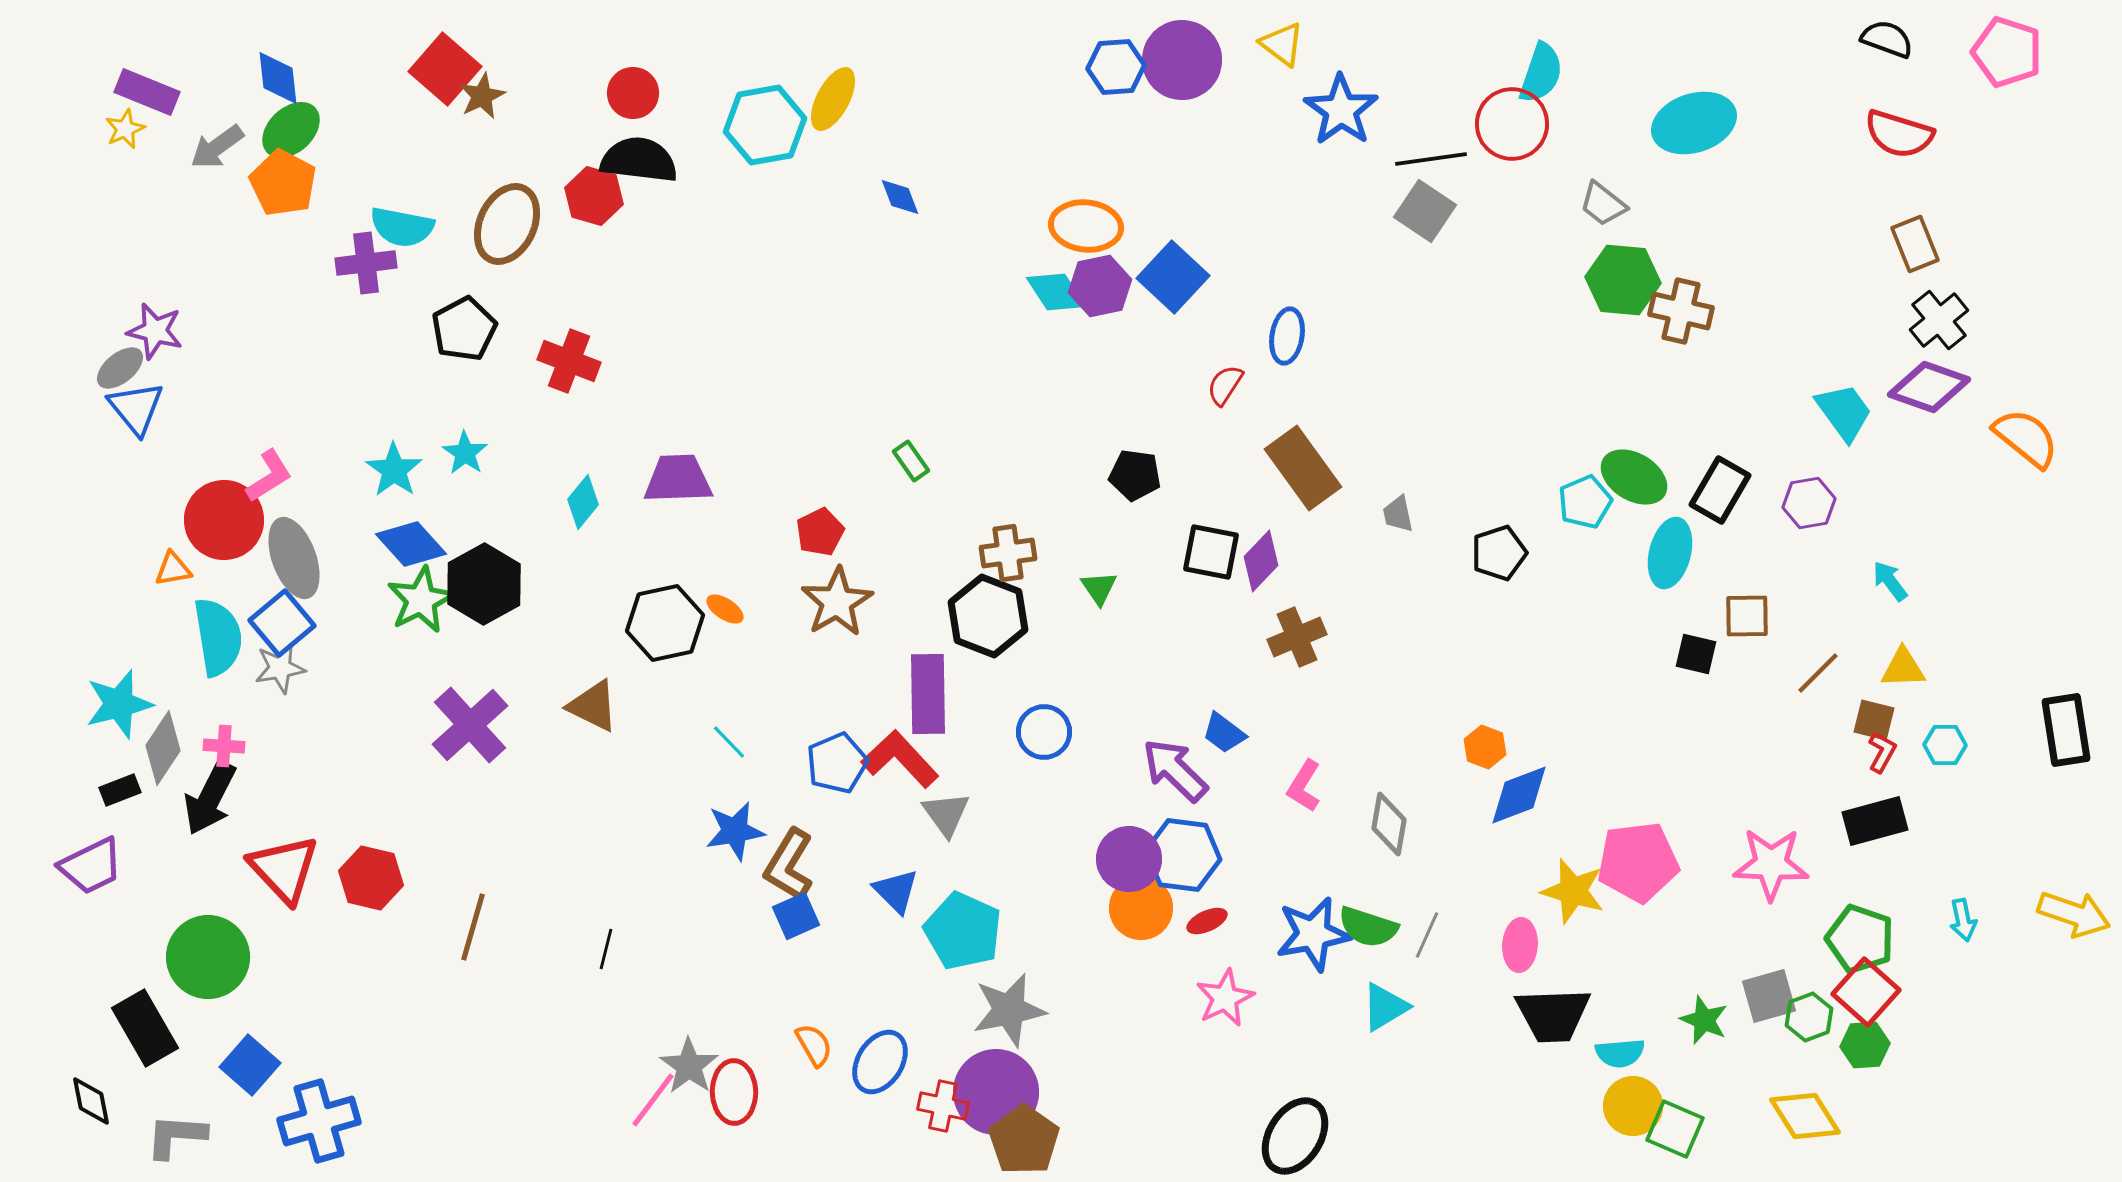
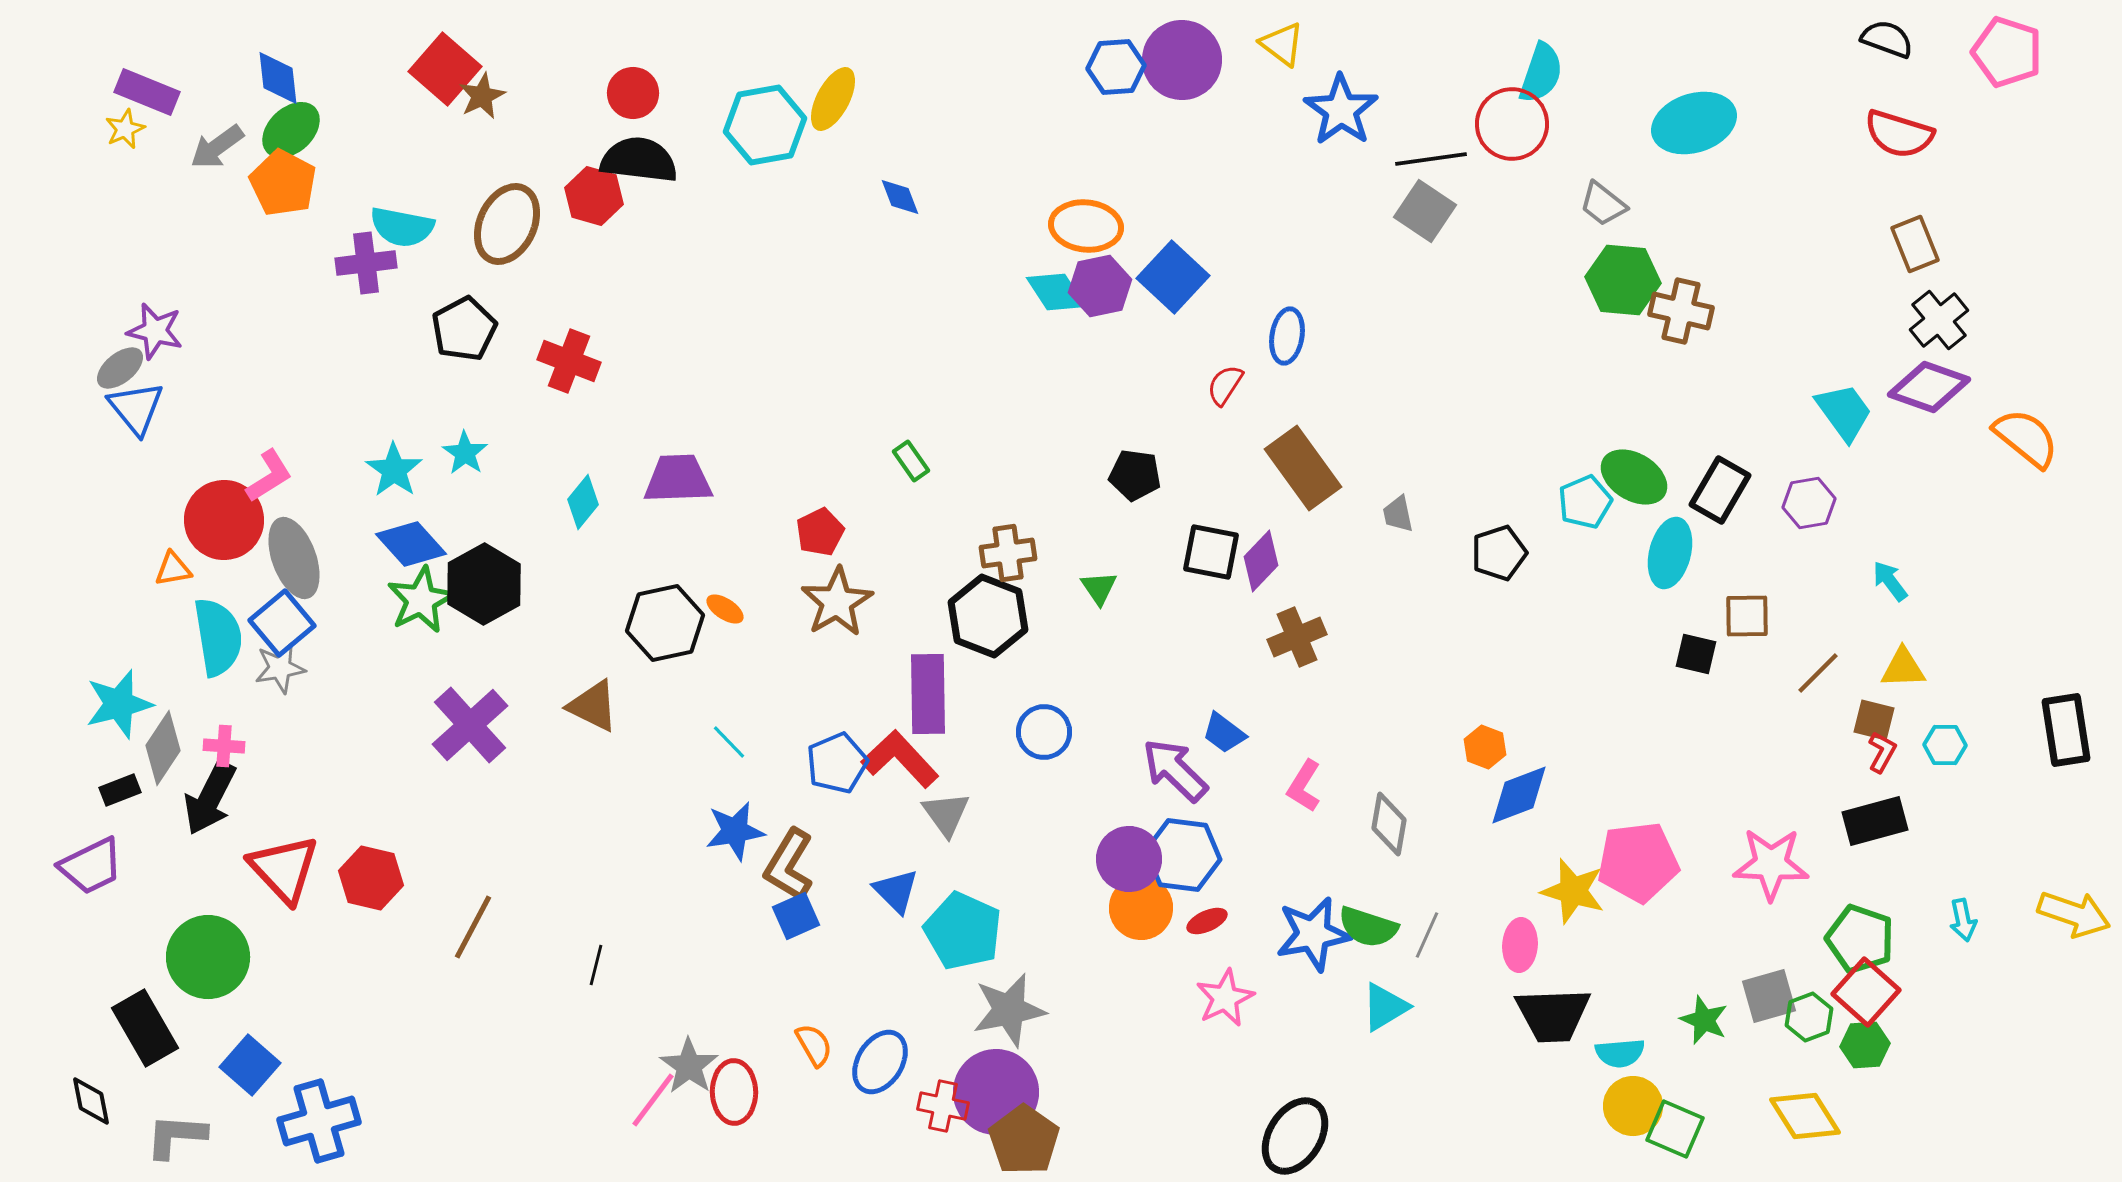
brown line at (473, 927): rotated 12 degrees clockwise
black line at (606, 949): moved 10 px left, 16 px down
